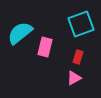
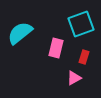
pink rectangle: moved 11 px right, 1 px down
red rectangle: moved 6 px right
